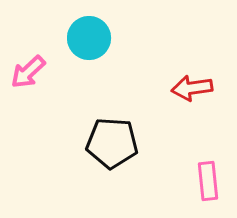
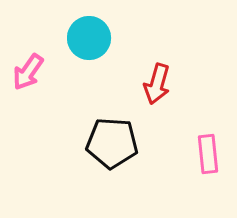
pink arrow: rotated 12 degrees counterclockwise
red arrow: moved 35 px left, 4 px up; rotated 66 degrees counterclockwise
pink rectangle: moved 27 px up
